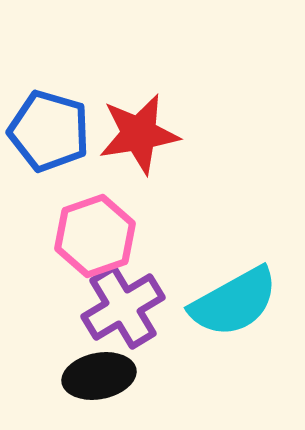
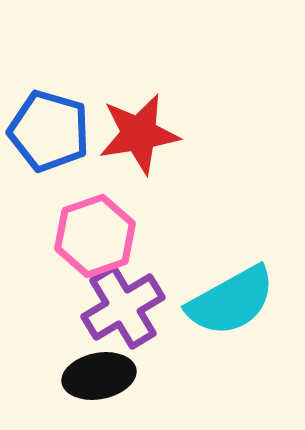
cyan semicircle: moved 3 px left, 1 px up
